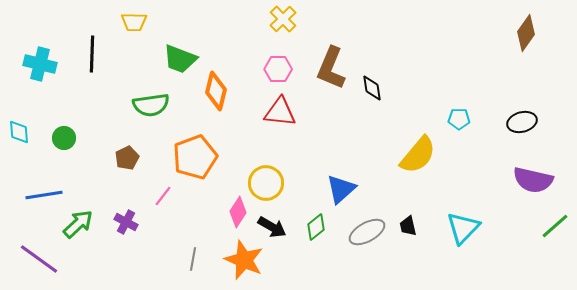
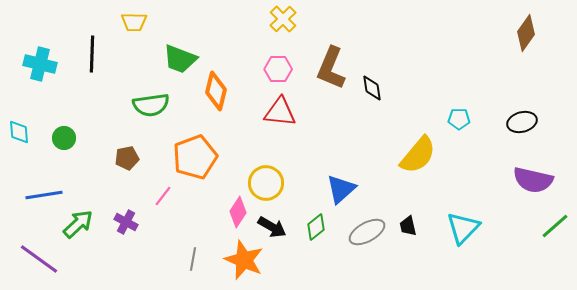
brown pentagon: rotated 15 degrees clockwise
